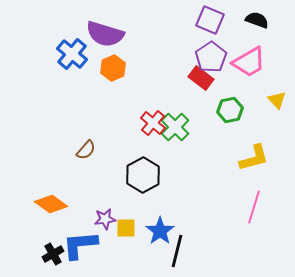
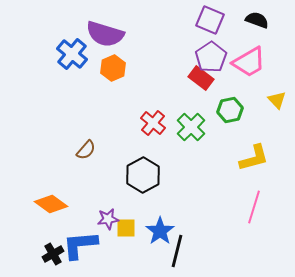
green cross: moved 16 px right
purple star: moved 3 px right
